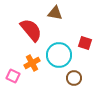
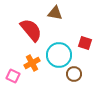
brown circle: moved 4 px up
